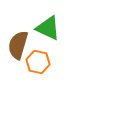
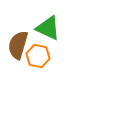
orange hexagon: moved 6 px up
